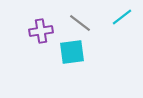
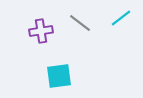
cyan line: moved 1 px left, 1 px down
cyan square: moved 13 px left, 24 px down
